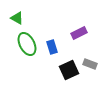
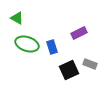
green ellipse: rotated 45 degrees counterclockwise
